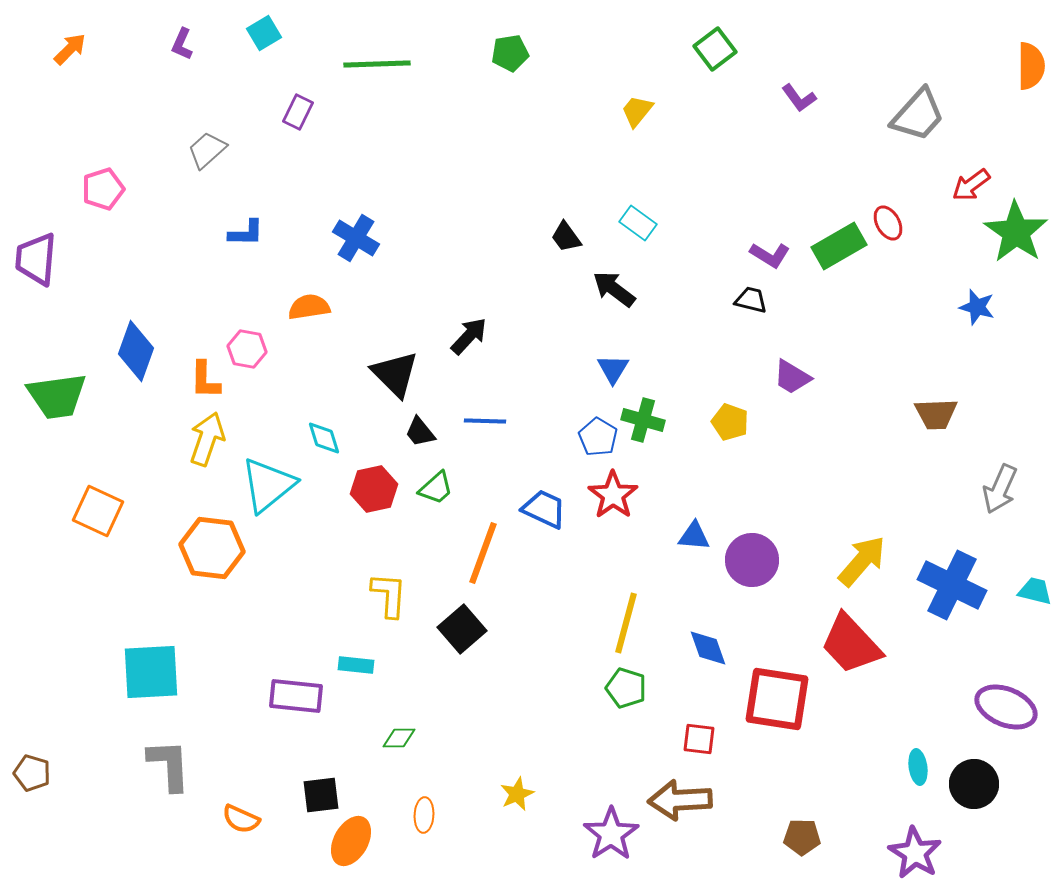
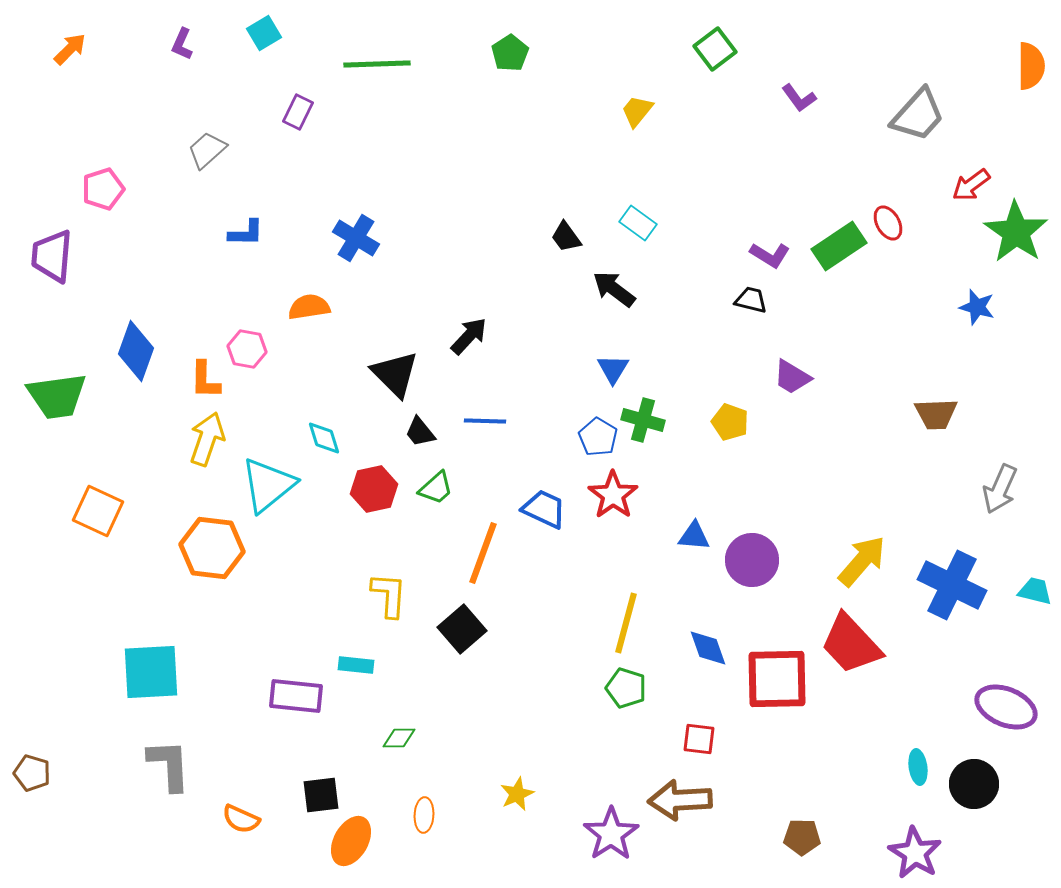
green pentagon at (510, 53): rotated 24 degrees counterclockwise
green rectangle at (839, 246): rotated 4 degrees counterclockwise
purple trapezoid at (36, 259): moved 16 px right, 3 px up
red square at (777, 699): moved 20 px up; rotated 10 degrees counterclockwise
